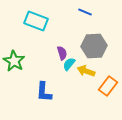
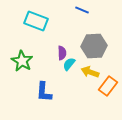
blue line: moved 3 px left, 2 px up
purple semicircle: rotated 16 degrees clockwise
green star: moved 8 px right
yellow arrow: moved 4 px right, 1 px down
